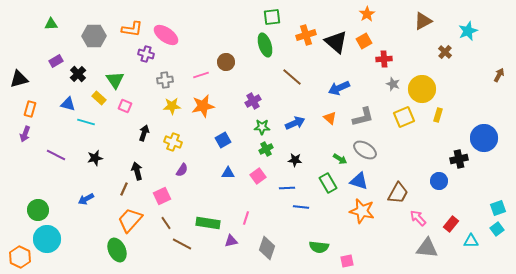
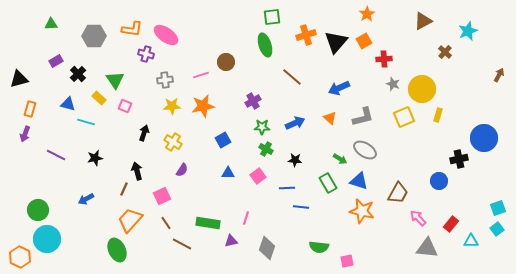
black triangle at (336, 42): rotated 30 degrees clockwise
yellow cross at (173, 142): rotated 12 degrees clockwise
green cross at (266, 149): rotated 32 degrees counterclockwise
